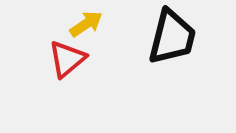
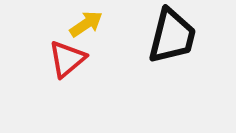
black trapezoid: moved 1 px up
